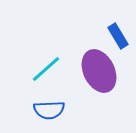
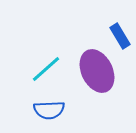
blue rectangle: moved 2 px right
purple ellipse: moved 2 px left
